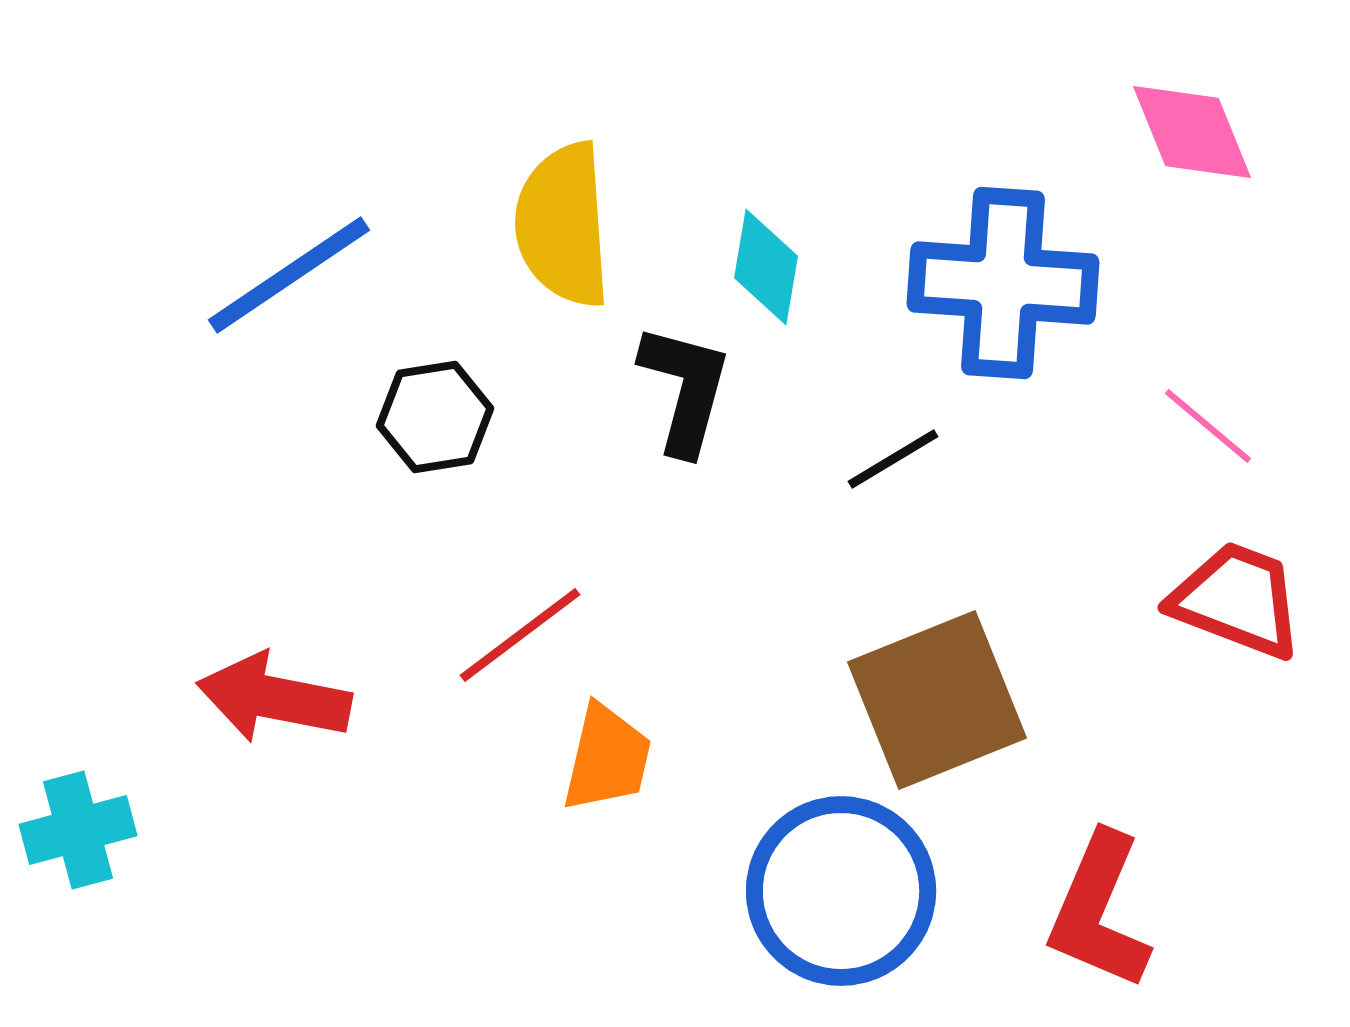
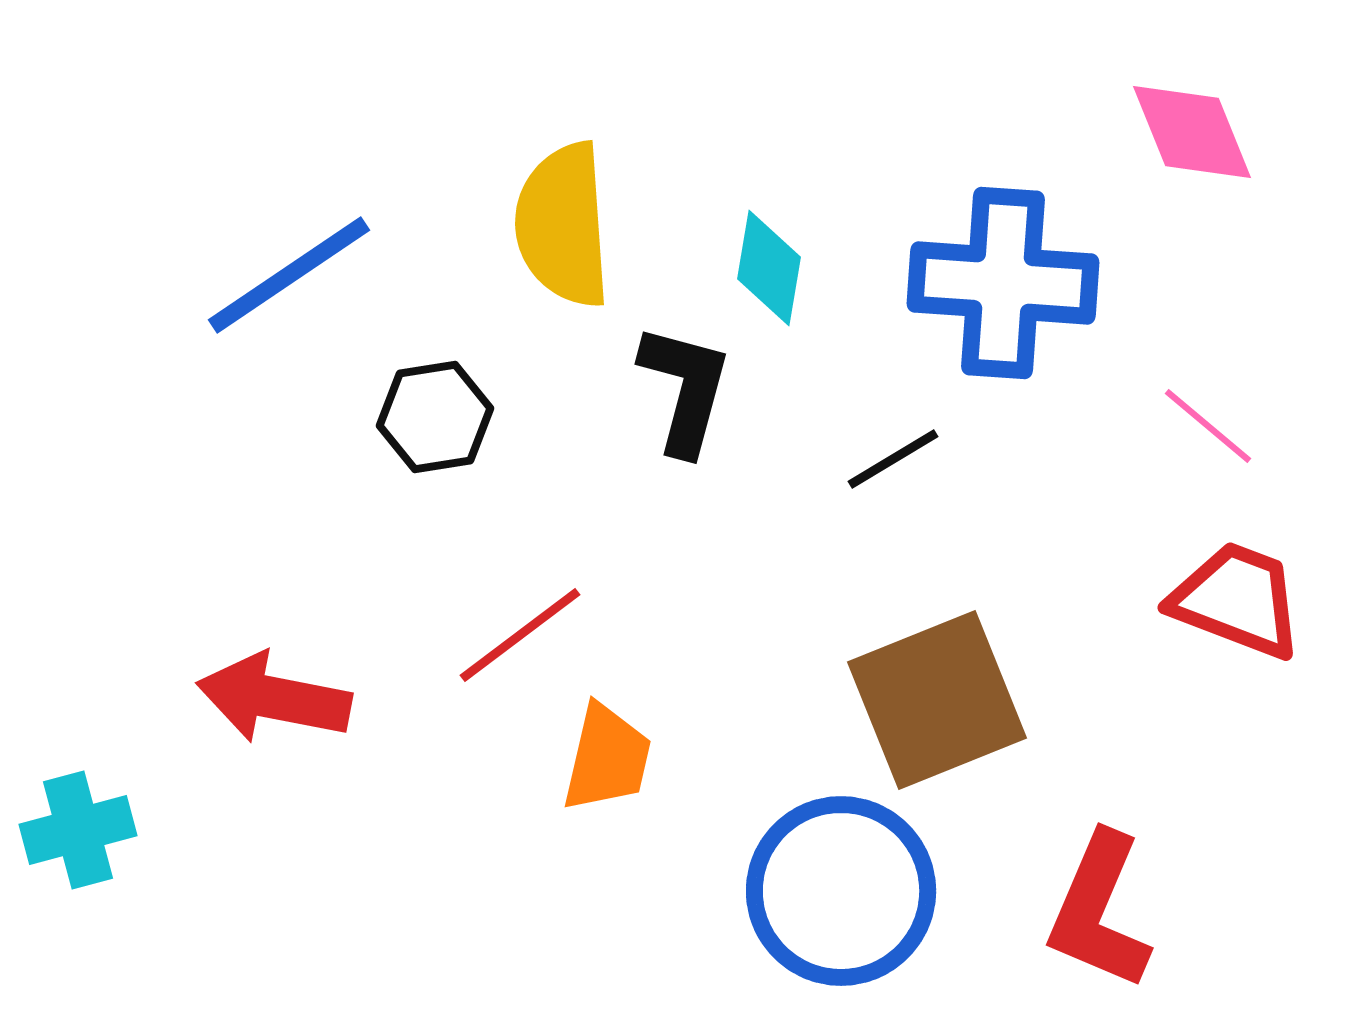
cyan diamond: moved 3 px right, 1 px down
